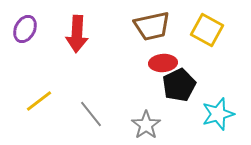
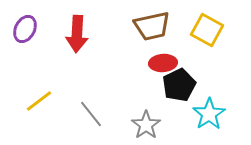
cyan star: moved 9 px left; rotated 16 degrees counterclockwise
